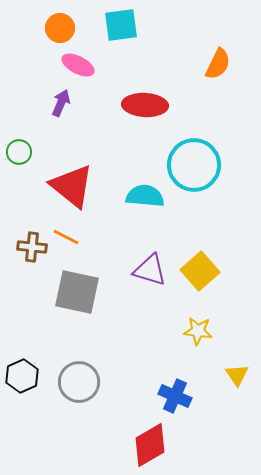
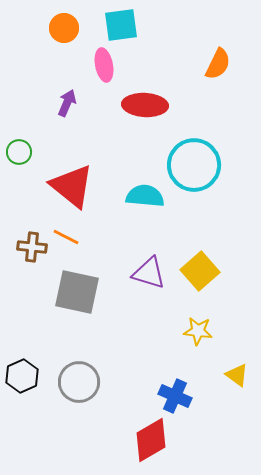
orange circle: moved 4 px right
pink ellipse: moved 26 px right; rotated 52 degrees clockwise
purple arrow: moved 6 px right
purple triangle: moved 1 px left, 3 px down
yellow triangle: rotated 20 degrees counterclockwise
red diamond: moved 1 px right, 5 px up
